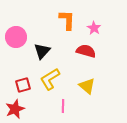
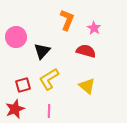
orange L-shape: rotated 20 degrees clockwise
yellow L-shape: moved 1 px left
pink line: moved 14 px left, 5 px down
